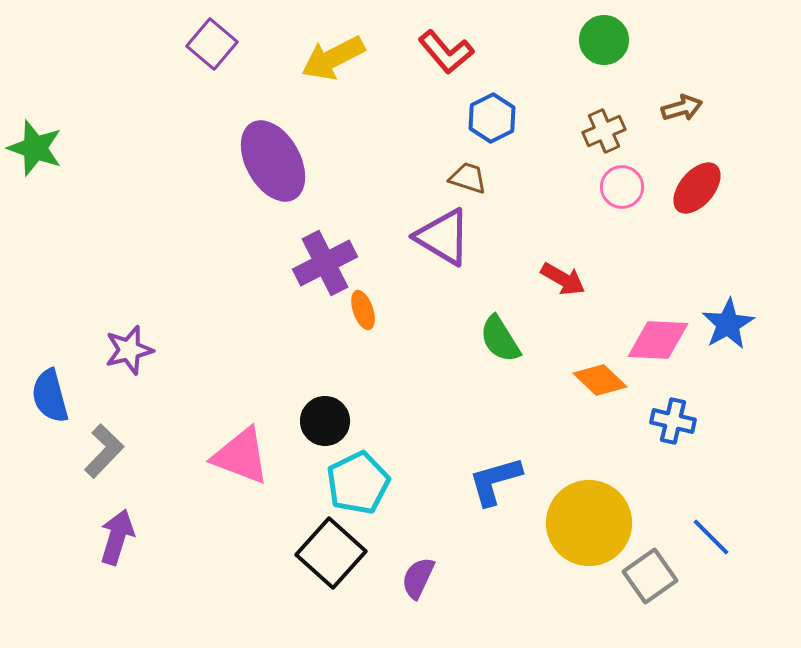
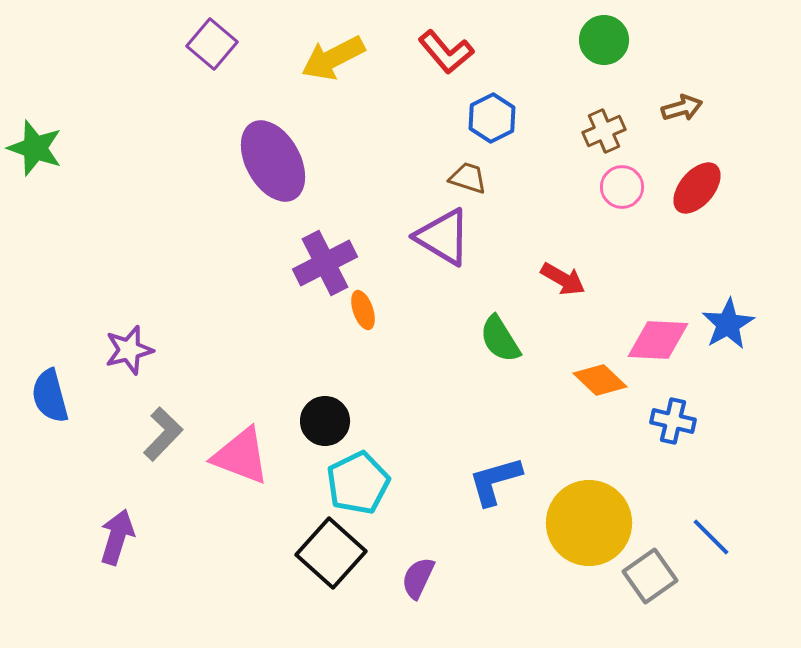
gray L-shape: moved 59 px right, 17 px up
